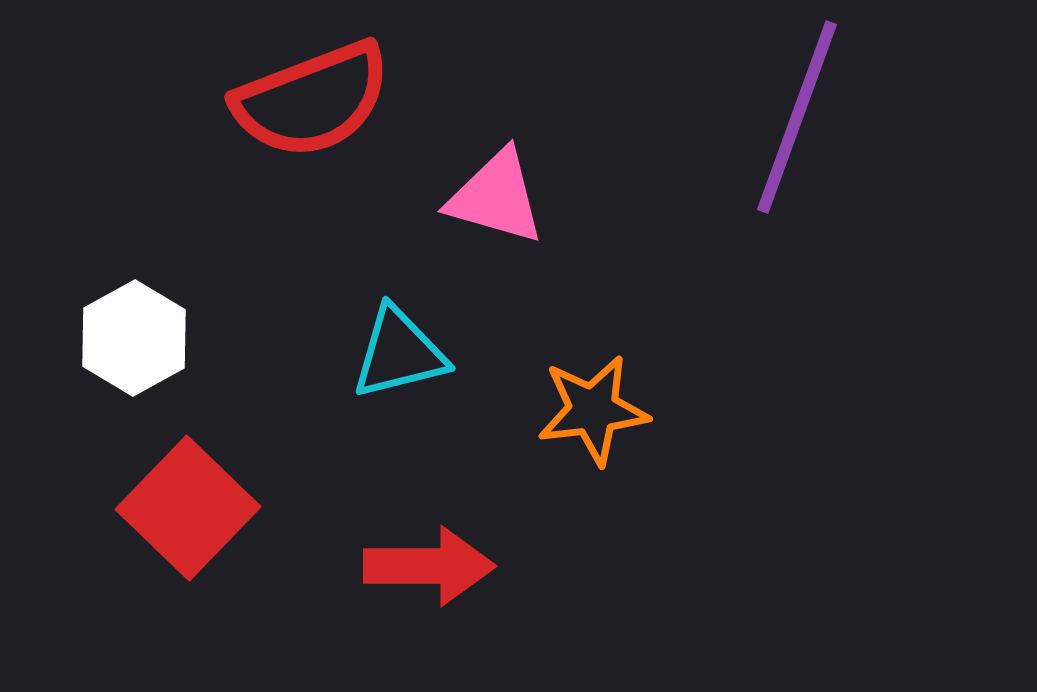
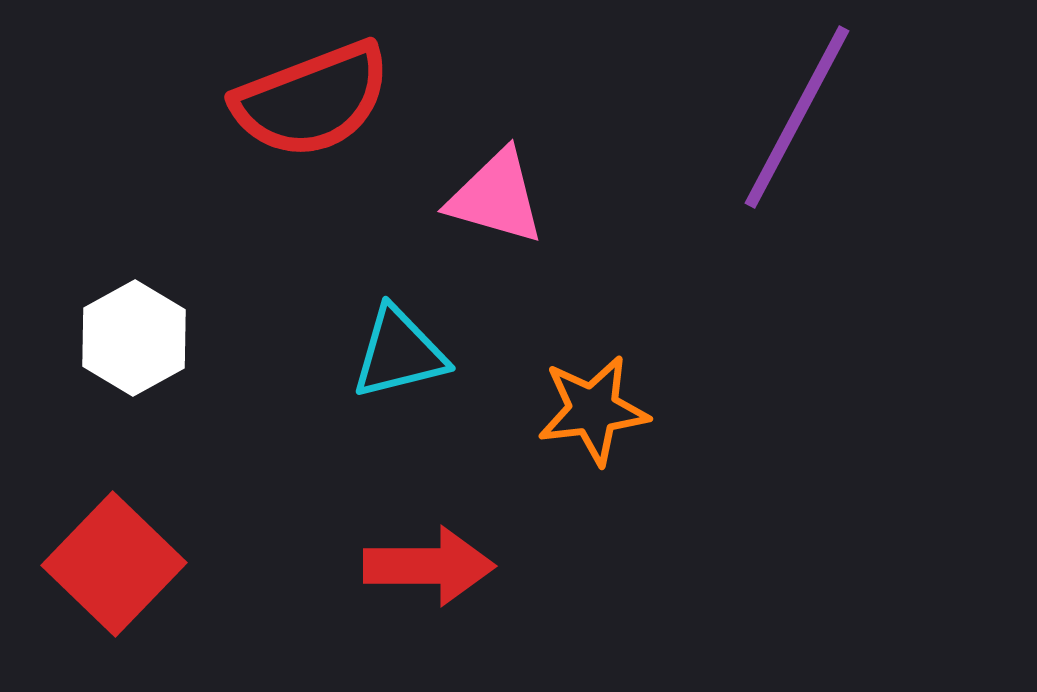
purple line: rotated 8 degrees clockwise
red square: moved 74 px left, 56 px down
